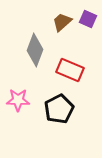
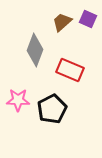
black pentagon: moved 7 px left
